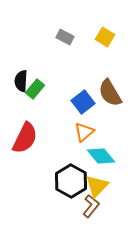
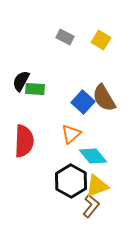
yellow square: moved 4 px left, 3 px down
black semicircle: rotated 25 degrees clockwise
green rectangle: rotated 54 degrees clockwise
brown semicircle: moved 6 px left, 5 px down
blue square: rotated 10 degrees counterclockwise
orange triangle: moved 13 px left, 2 px down
red semicircle: moved 1 px left, 3 px down; rotated 24 degrees counterclockwise
cyan diamond: moved 8 px left
yellow triangle: rotated 25 degrees clockwise
